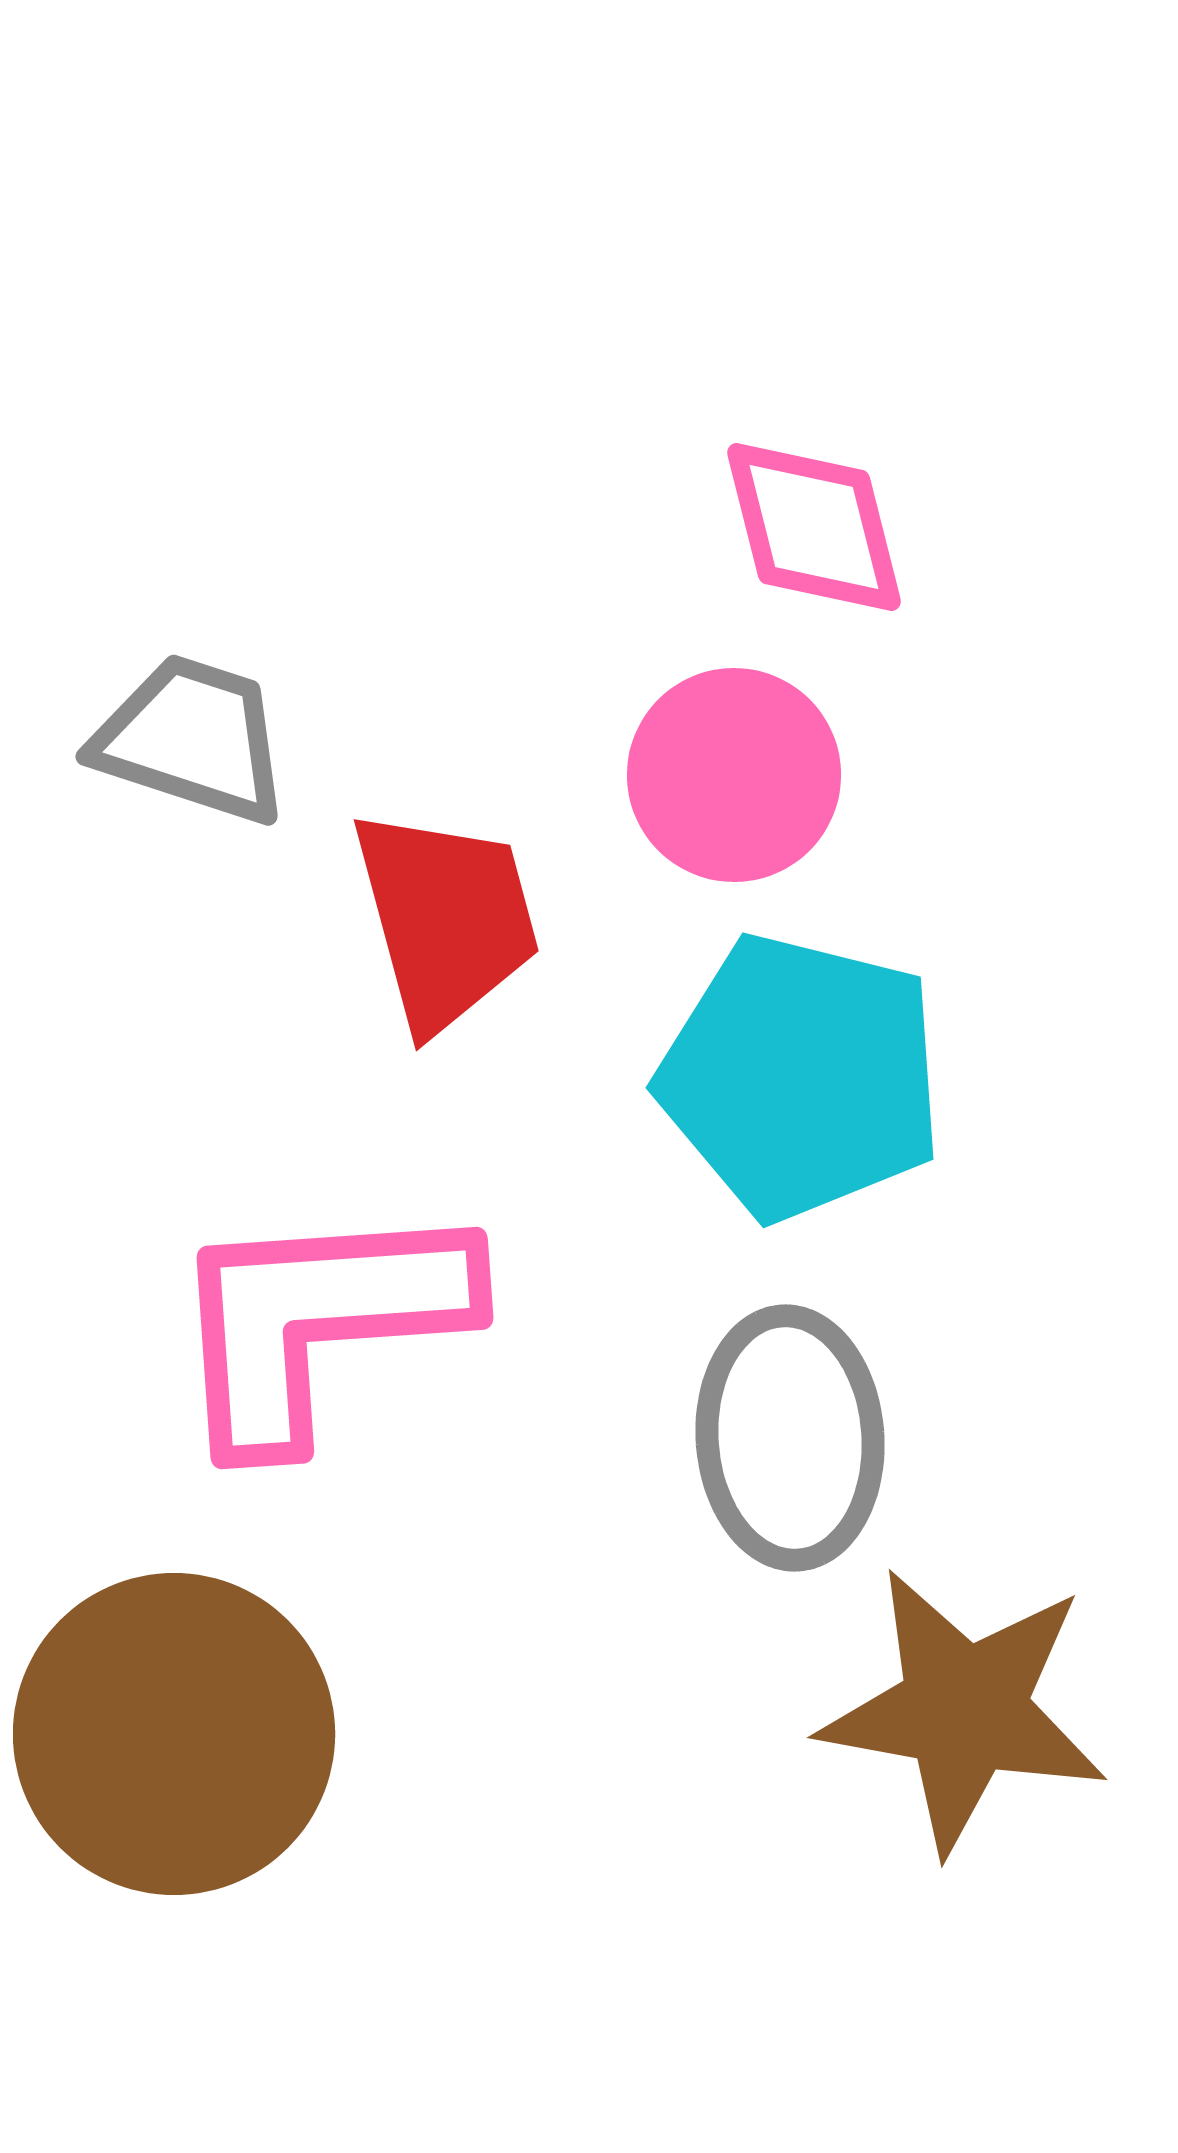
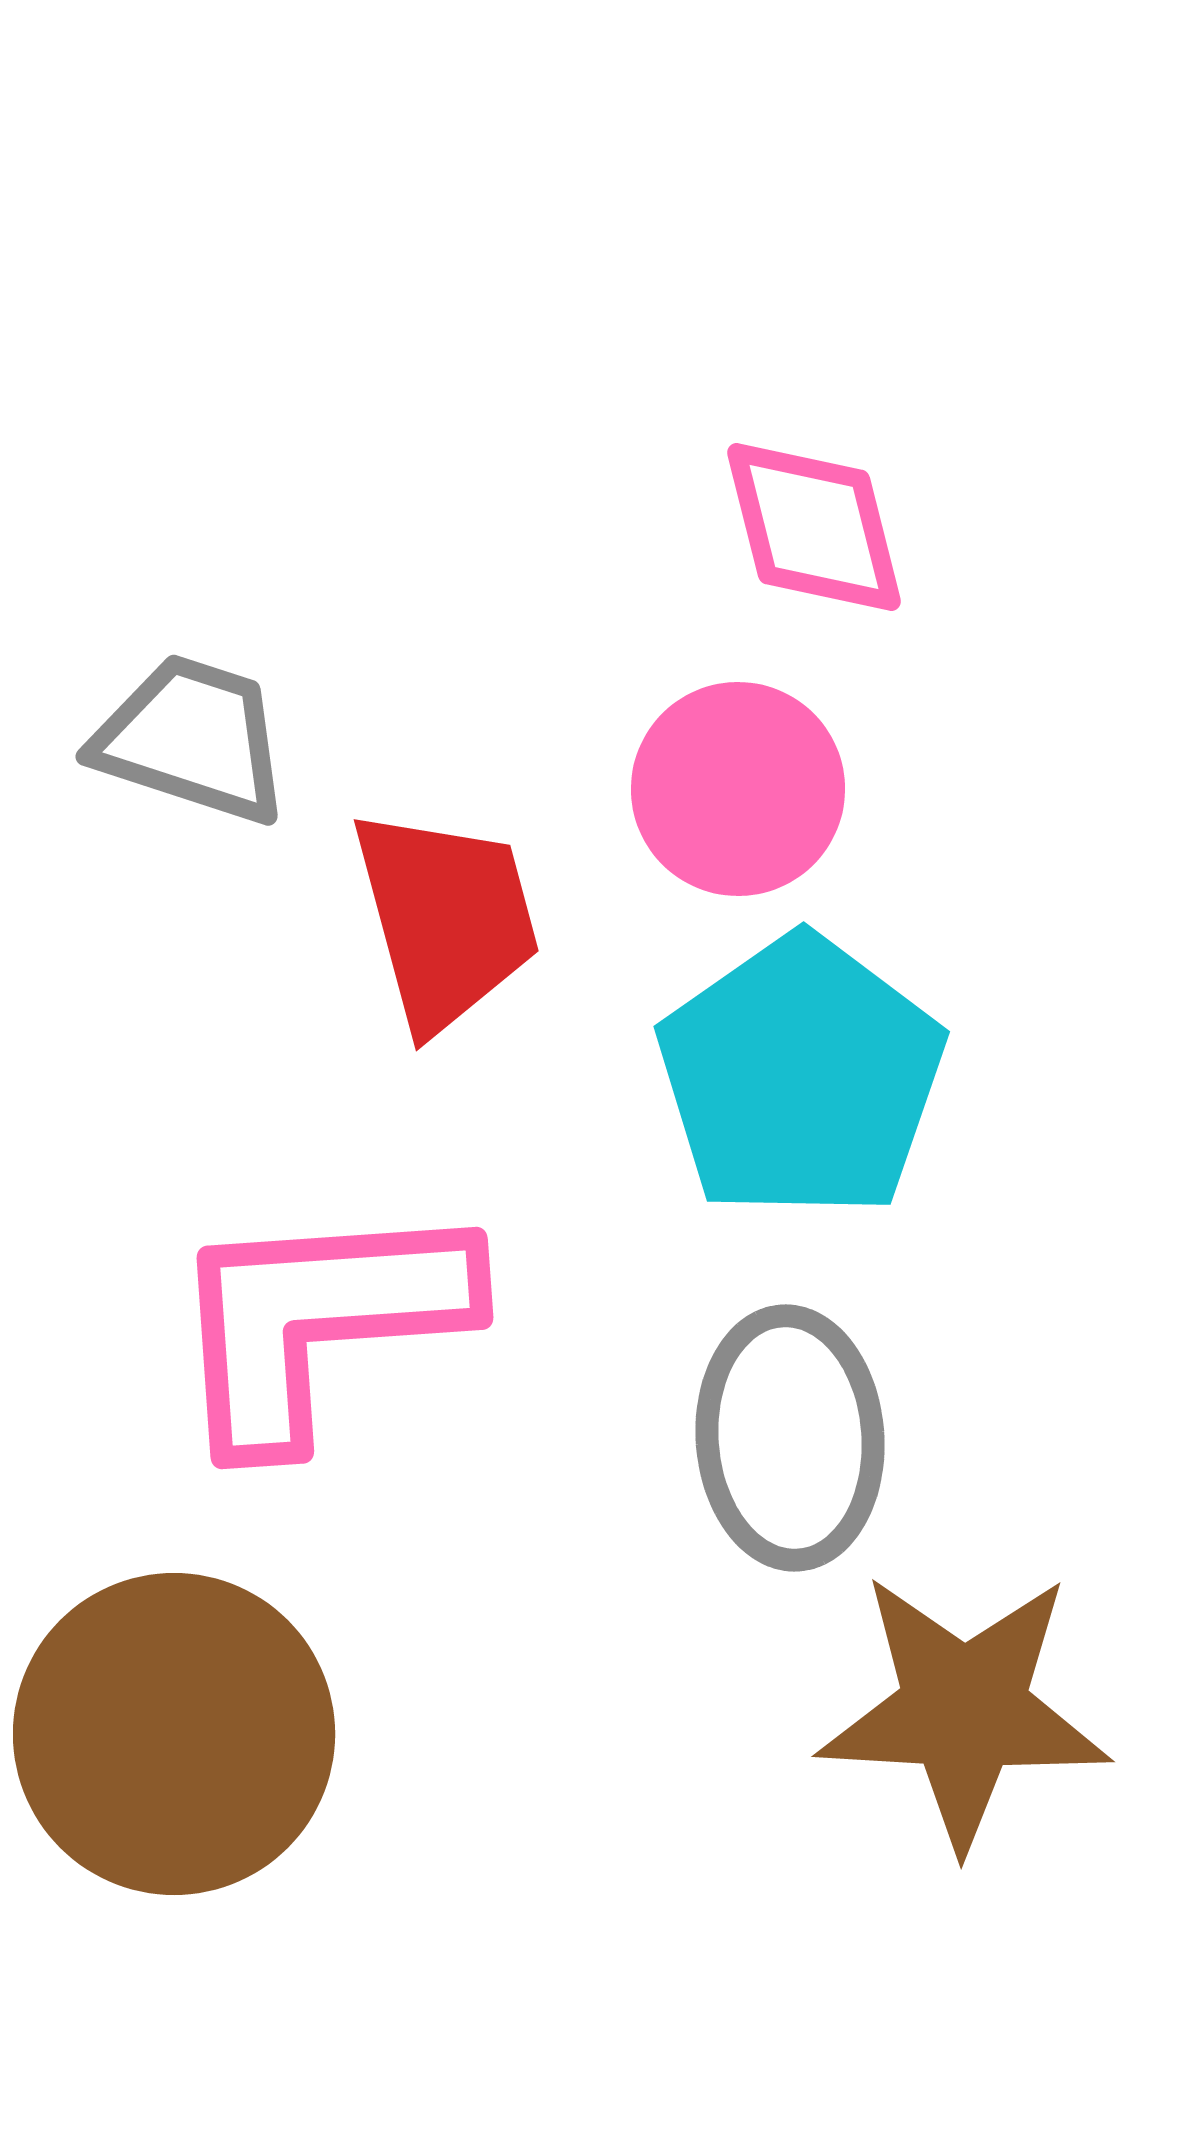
pink circle: moved 4 px right, 14 px down
cyan pentagon: rotated 23 degrees clockwise
brown star: rotated 7 degrees counterclockwise
